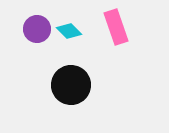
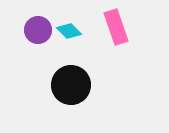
purple circle: moved 1 px right, 1 px down
